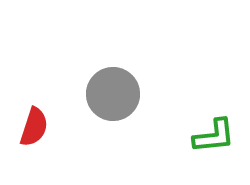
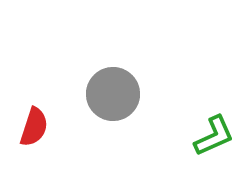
green L-shape: rotated 18 degrees counterclockwise
